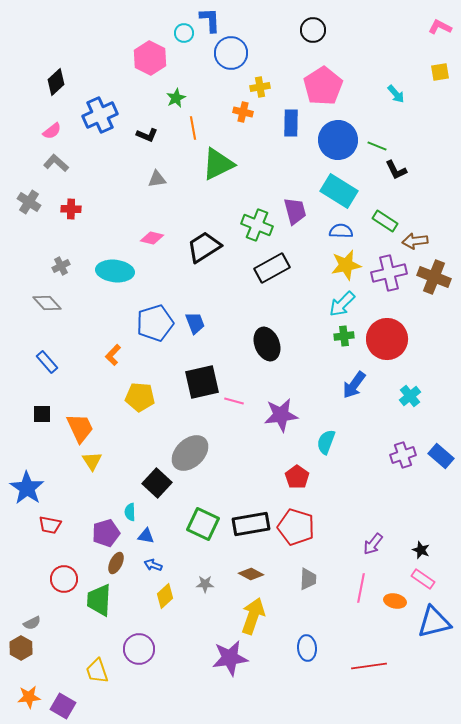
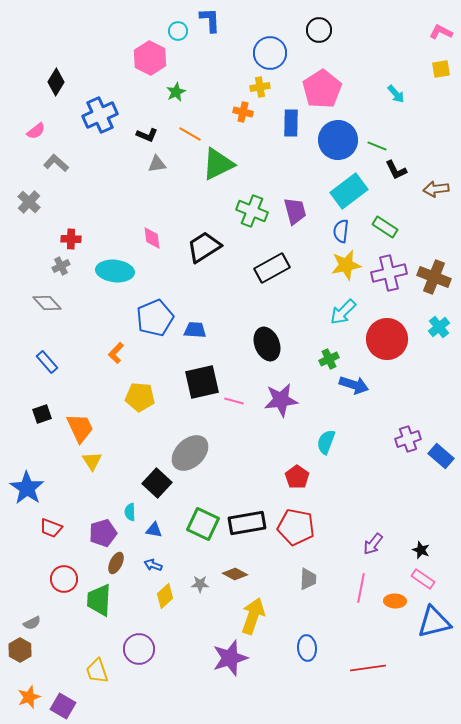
pink L-shape at (440, 27): moved 1 px right, 5 px down
black circle at (313, 30): moved 6 px right
cyan circle at (184, 33): moved 6 px left, 2 px up
blue circle at (231, 53): moved 39 px right
yellow square at (440, 72): moved 1 px right, 3 px up
black diamond at (56, 82): rotated 16 degrees counterclockwise
pink pentagon at (323, 86): moved 1 px left, 3 px down
green star at (176, 98): moved 6 px up
orange line at (193, 128): moved 3 px left, 6 px down; rotated 50 degrees counterclockwise
pink semicircle at (52, 131): moved 16 px left
gray triangle at (157, 179): moved 15 px up
cyan rectangle at (339, 191): moved 10 px right; rotated 69 degrees counterclockwise
gray cross at (29, 202): rotated 10 degrees clockwise
red cross at (71, 209): moved 30 px down
green rectangle at (385, 221): moved 6 px down
green cross at (257, 225): moved 5 px left, 14 px up
blue semicircle at (341, 231): rotated 85 degrees counterclockwise
pink diamond at (152, 238): rotated 70 degrees clockwise
brown arrow at (415, 241): moved 21 px right, 52 px up
cyan arrow at (342, 304): moved 1 px right, 8 px down
blue pentagon at (155, 323): moved 5 px up; rotated 6 degrees counterclockwise
blue trapezoid at (195, 323): moved 7 px down; rotated 65 degrees counterclockwise
green cross at (344, 336): moved 15 px left, 23 px down; rotated 18 degrees counterclockwise
orange L-shape at (113, 355): moved 3 px right, 2 px up
blue arrow at (354, 385): rotated 108 degrees counterclockwise
cyan cross at (410, 396): moved 29 px right, 69 px up
black square at (42, 414): rotated 18 degrees counterclockwise
purple star at (281, 415): moved 15 px up
purple cross at (403, 455): moved 5 px right, 16 px up
black rectangle at (251, 524): moved 4 px left, 1 px up
red trapezoid at (50, 525): moved 1 px right, 3 px down; rotated 10 degrees clockwise
red pentagon at (296, 527): rotated 6 degrees counterclockwise
purple pentagon at (106, 533): moved 3 px left
blue triangle at (146, 536): moved 8 px right, 6 px up
brown diamond at (251, 574): moved 16 px left
gray star at (205, 584): moved 5 px left
orange ellipse at (395, 601): rotated 10 degrees counterclockwise
brown hexagon at (21, 648): moved 1 px left, 2 px down
purple star at (230, 658): rotated 9 degrees counterclockwise
red line at (369, 666): moved 1 px left, 2 px down
orange star at (29, 697): rotated 15 degrees counterclockwise
